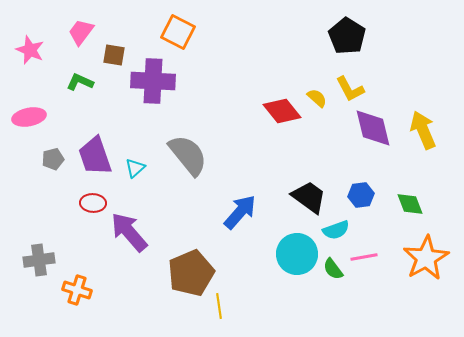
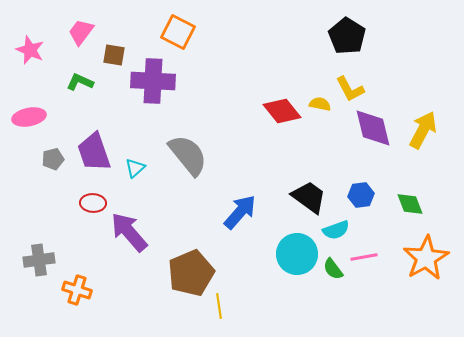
yellow semicircle: moved 3 px right, 6 px down; rotated 30 degrees counterclockwise
yellow arrow: rotated 51 degrees clockwise
purple trapezoid: moved 1 px left, 4 px up
